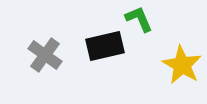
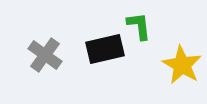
green L-shape: moved 7 px down; rotated 16 degrees clockwise
black rectangle: moved 3 px down
